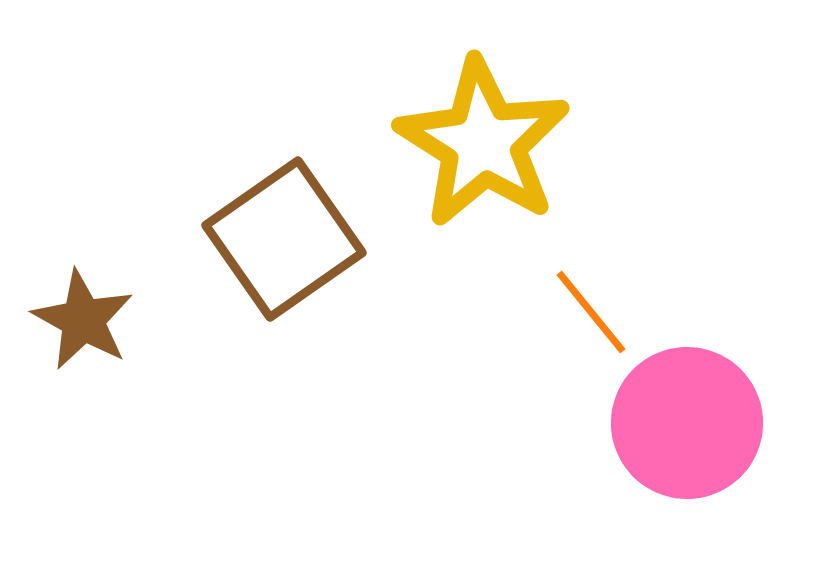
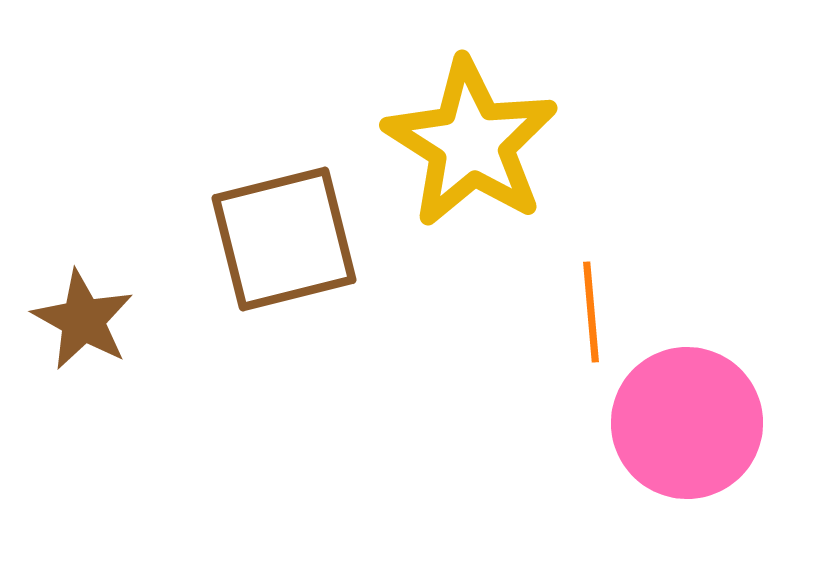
yellow star: moved 12 px left
brown square: rotated 21 degrees clockwise
orange line: rotated 34 degrees clockwise
